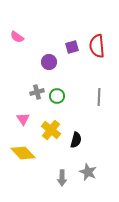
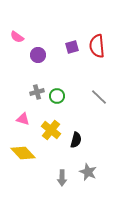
purple circle: moved 11 px left, 7 px up
gray line: rotated 48 degrees counterclockwise
pink triangle: rotated 40 degrees counterclockwise
